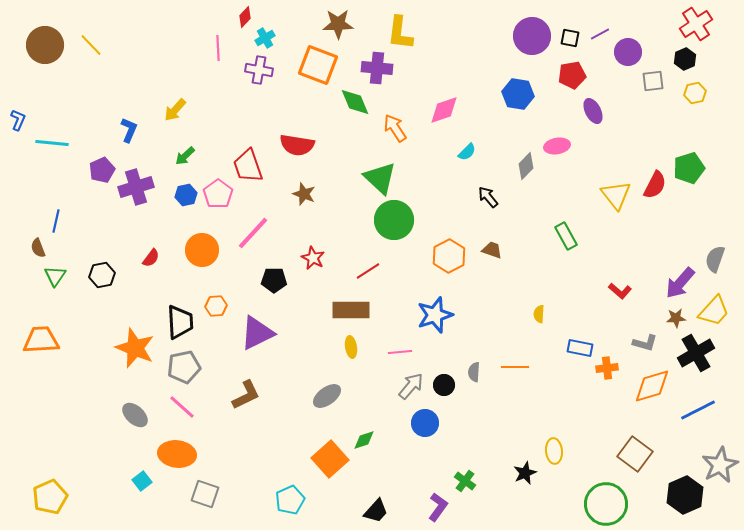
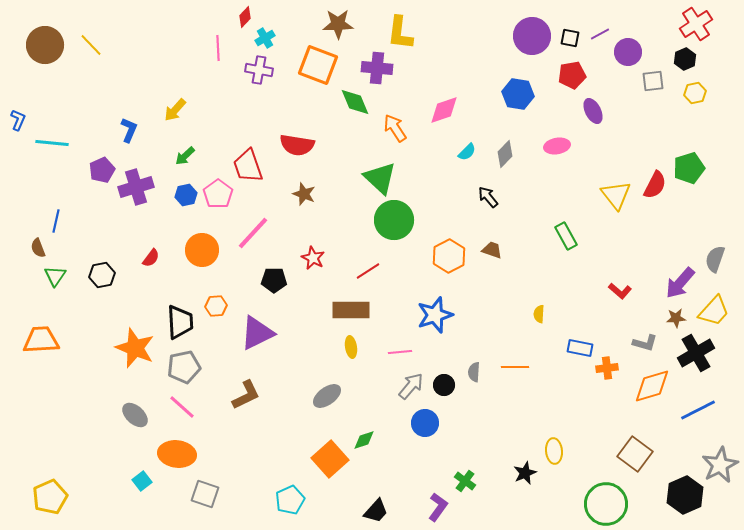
gray diamond at (526, 166): moved 21 px left, 12 px up
